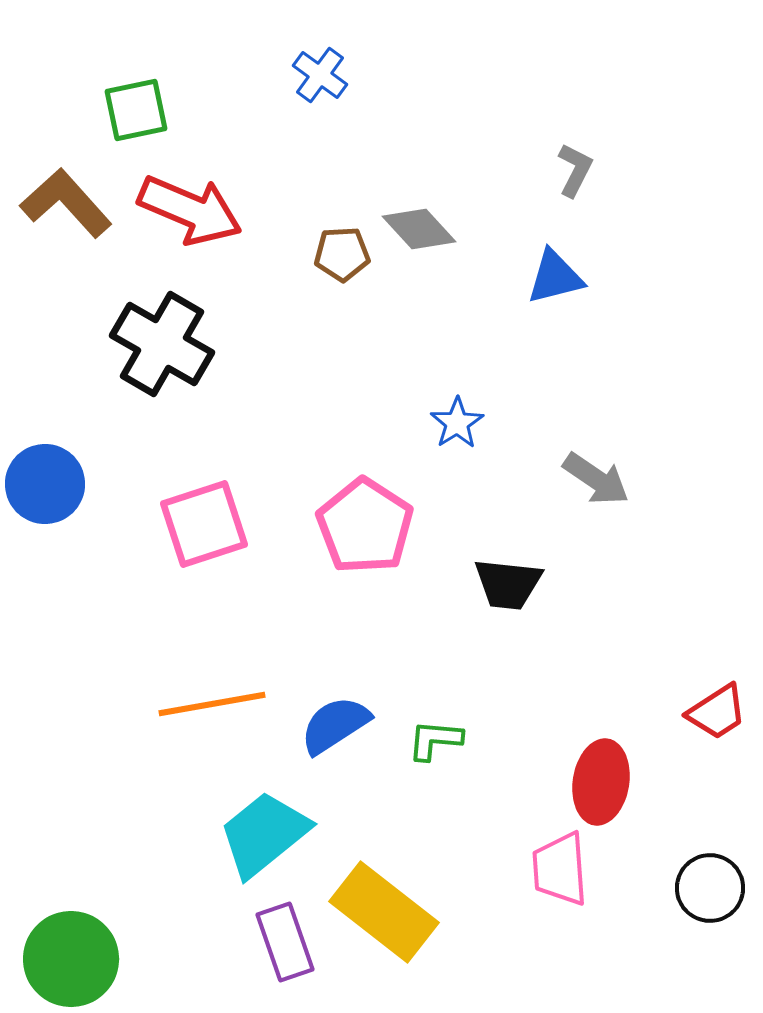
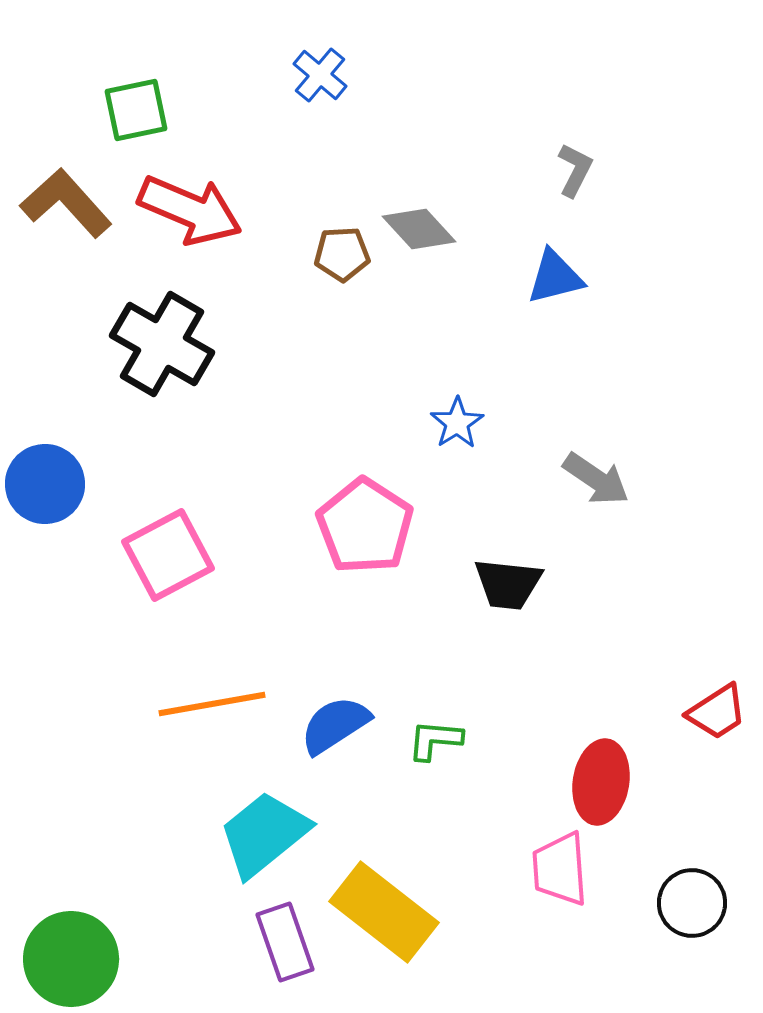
blue cross: rotated 4 degrees clockwise
pink square: moved 36 px left, 31 px down; rotated 10 degrees counterclockwise
black circle: moved 18 px left, 15 px down
